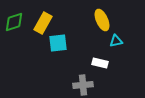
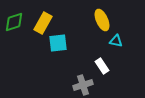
cyan triangle: rotated 24 degrees clockwise
white rectangle: moved 2 px right, 3 px down; rotated 42 degrees clockwise
gray cross: rotated 12 degrees counterclockwise
